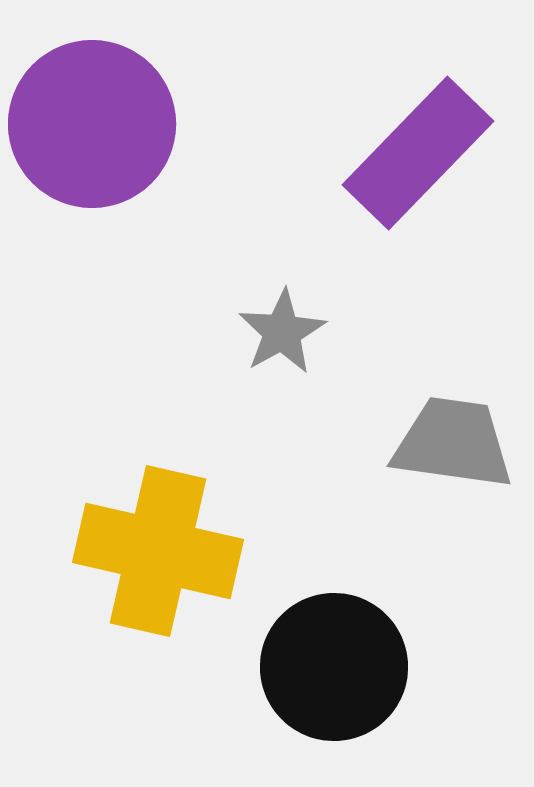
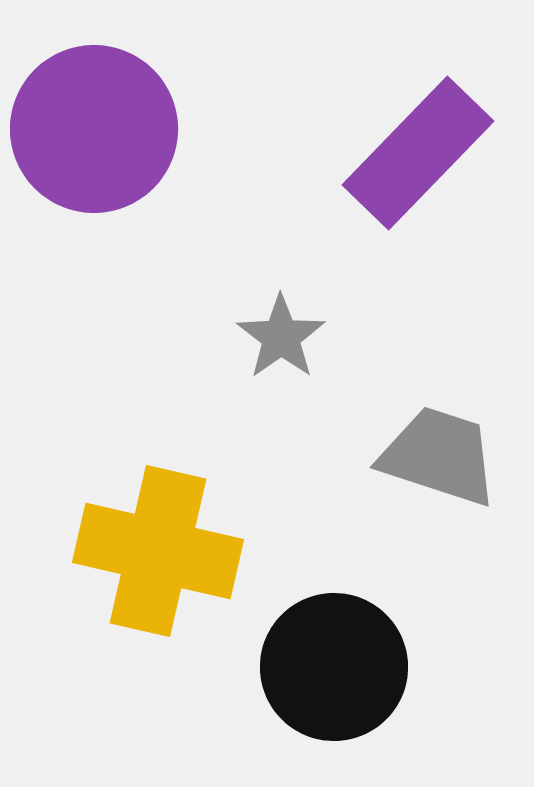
purple circle: moved 2 px right, 5 px down
gray star: moved 1 px left, 5 px down; rotated 6 degrees counterclockwise
gray trapezoid: moved 14 px left, 13 px down; rotated 10 degrees clockwise
